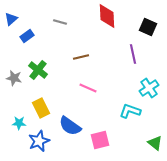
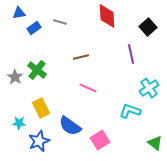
blue triangle: moved 8 px right, 6 px up; rotated 32 degrees clockwise
black square: rotated 24 degrees clockwise
blue rectangle: moved 7 px right, 8 px up
purple line: moved 2 px left
green cross: moved 1 px left
gray star: moved 1 px right, 1 px up; rotated 21 degrees clockwise
pink square: rotated 18 degrees counterclockwise
